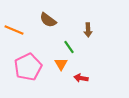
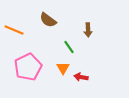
orange triangle: moved 2 px right, 4 px down
red arrow: moved 1 px up
